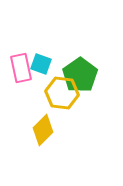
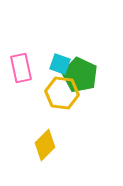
cyan square: moved 19 px right
green pentagon: rotated 12 degrees counterclockwise
yellow diamond: moved 2 px right, 15 px down
